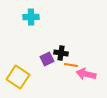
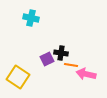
cyan cross: moved 1 px down; rotated 14 degrees clockwise
